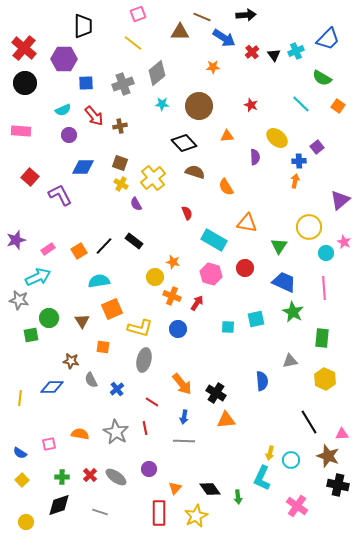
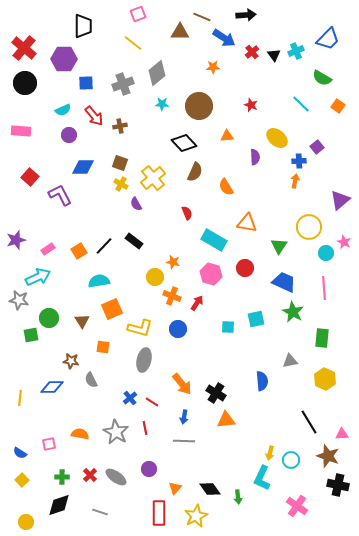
brown semicircle at (195, 172): rotated 96 degrees clockwise
blue cross at (117, 389): moved 13 px right, 9 px down
